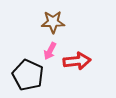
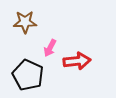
brown star: moved 28 px left
pink arrow: moved 3 px up
